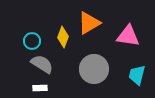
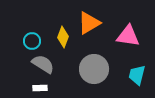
gray semicircle: moved 1 px right
